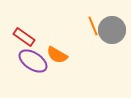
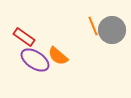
orange semicircle: moved 1 px right, 1 px down; rotated 10 degrees clockwise
purple ellipse: moved 2 px right, 1 px up
